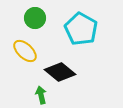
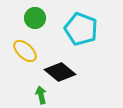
cyan pentagon: rotated 8 degrees counterclockwise
